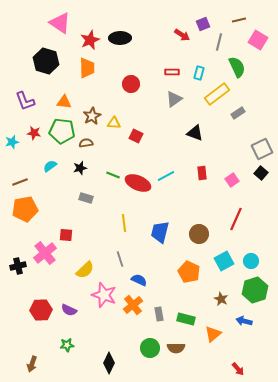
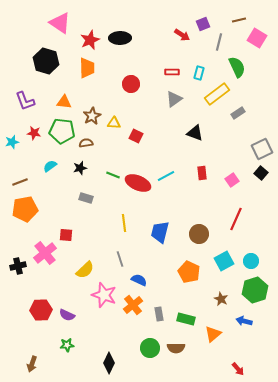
pink square at (258, 40): moved 1 px left, 2 px up
purple semicircle at (69, 310): moved 2 px left, 5 px down
